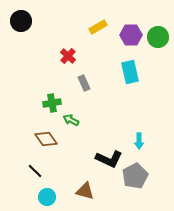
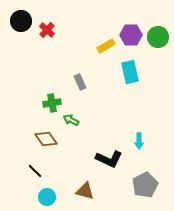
yellow rectangle: moved 8 px right, 19 px down
red cross: moved 21 px left, 26 px up
gray rectangle: moved 4 px left, 1 px up
gray pentagon: moved 10 px right, 9 px down
